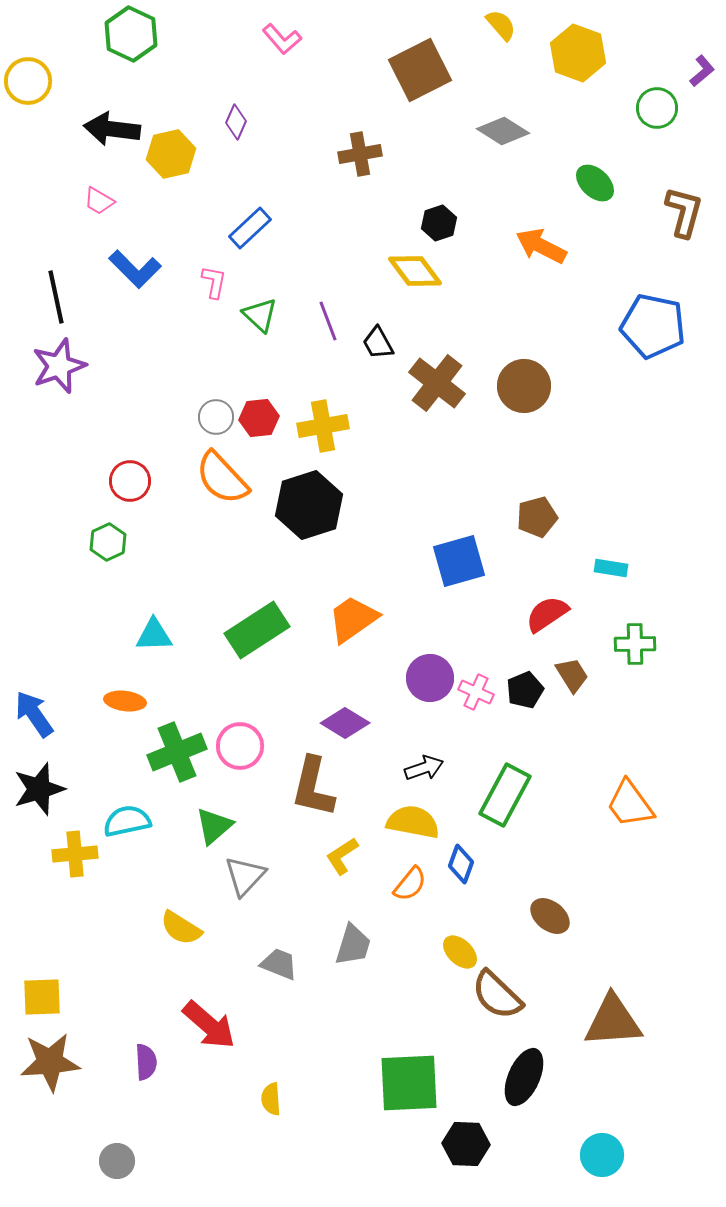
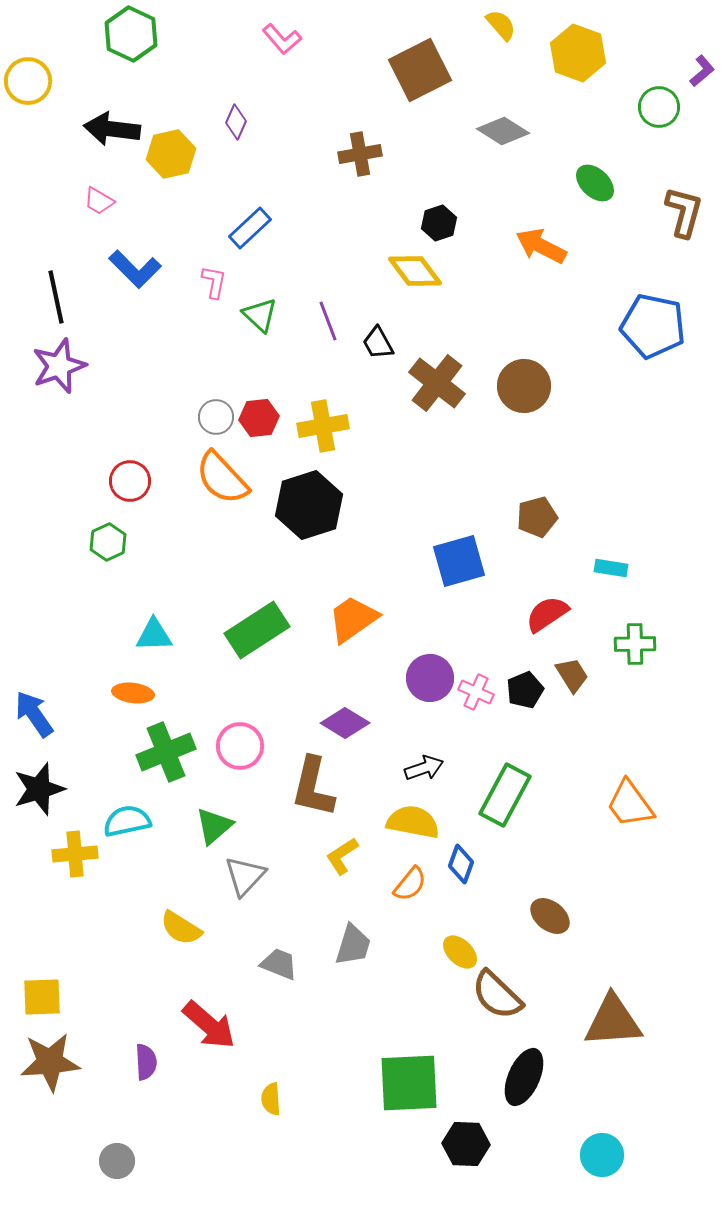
green circle at (657, 108): moved 2 px right, 1 px up
orange ellipse at (125, 701): moved 8 px right, 8 px up
green cross at (177, 752): moved 11 px left
